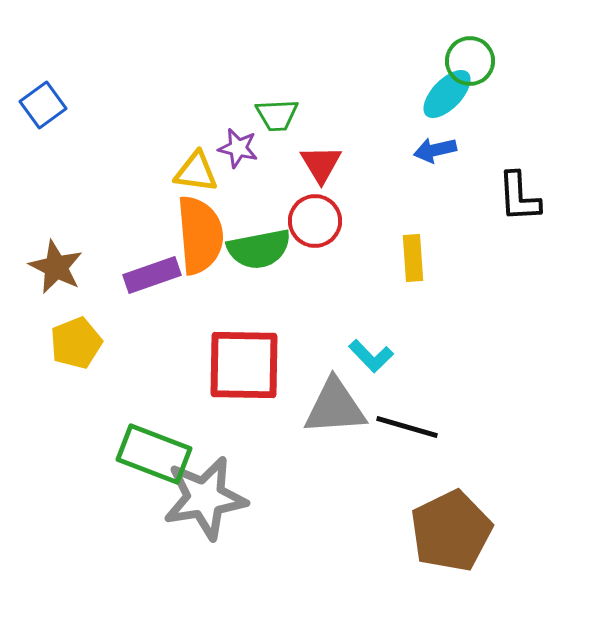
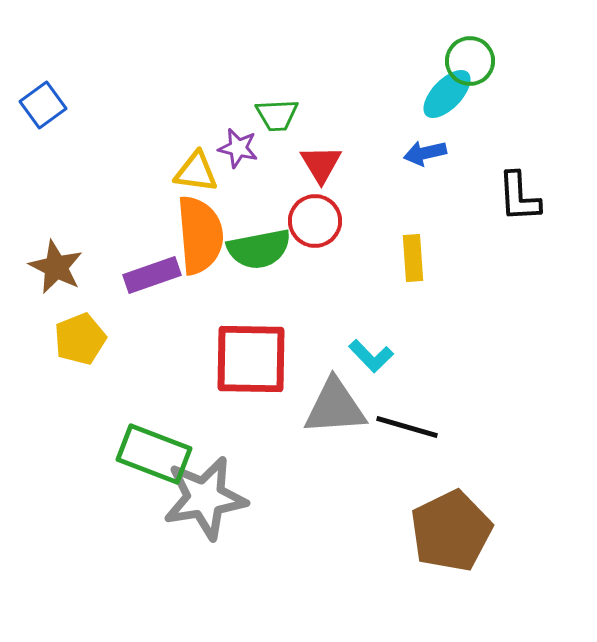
blue arrow: moved 10 px left, 3 px down
yellow pentagon: moved 4 px right, 4 px up
red square: moved 7 px right, 6 px up
